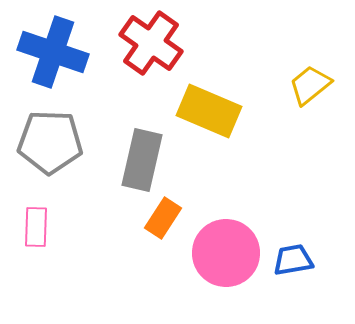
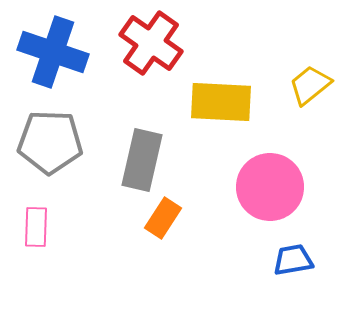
yellow rectangle: moved 12 px right, 9 px up; rotated 20 degrees counterclockwise
pink circle: moved 44 px right, 66 px up
